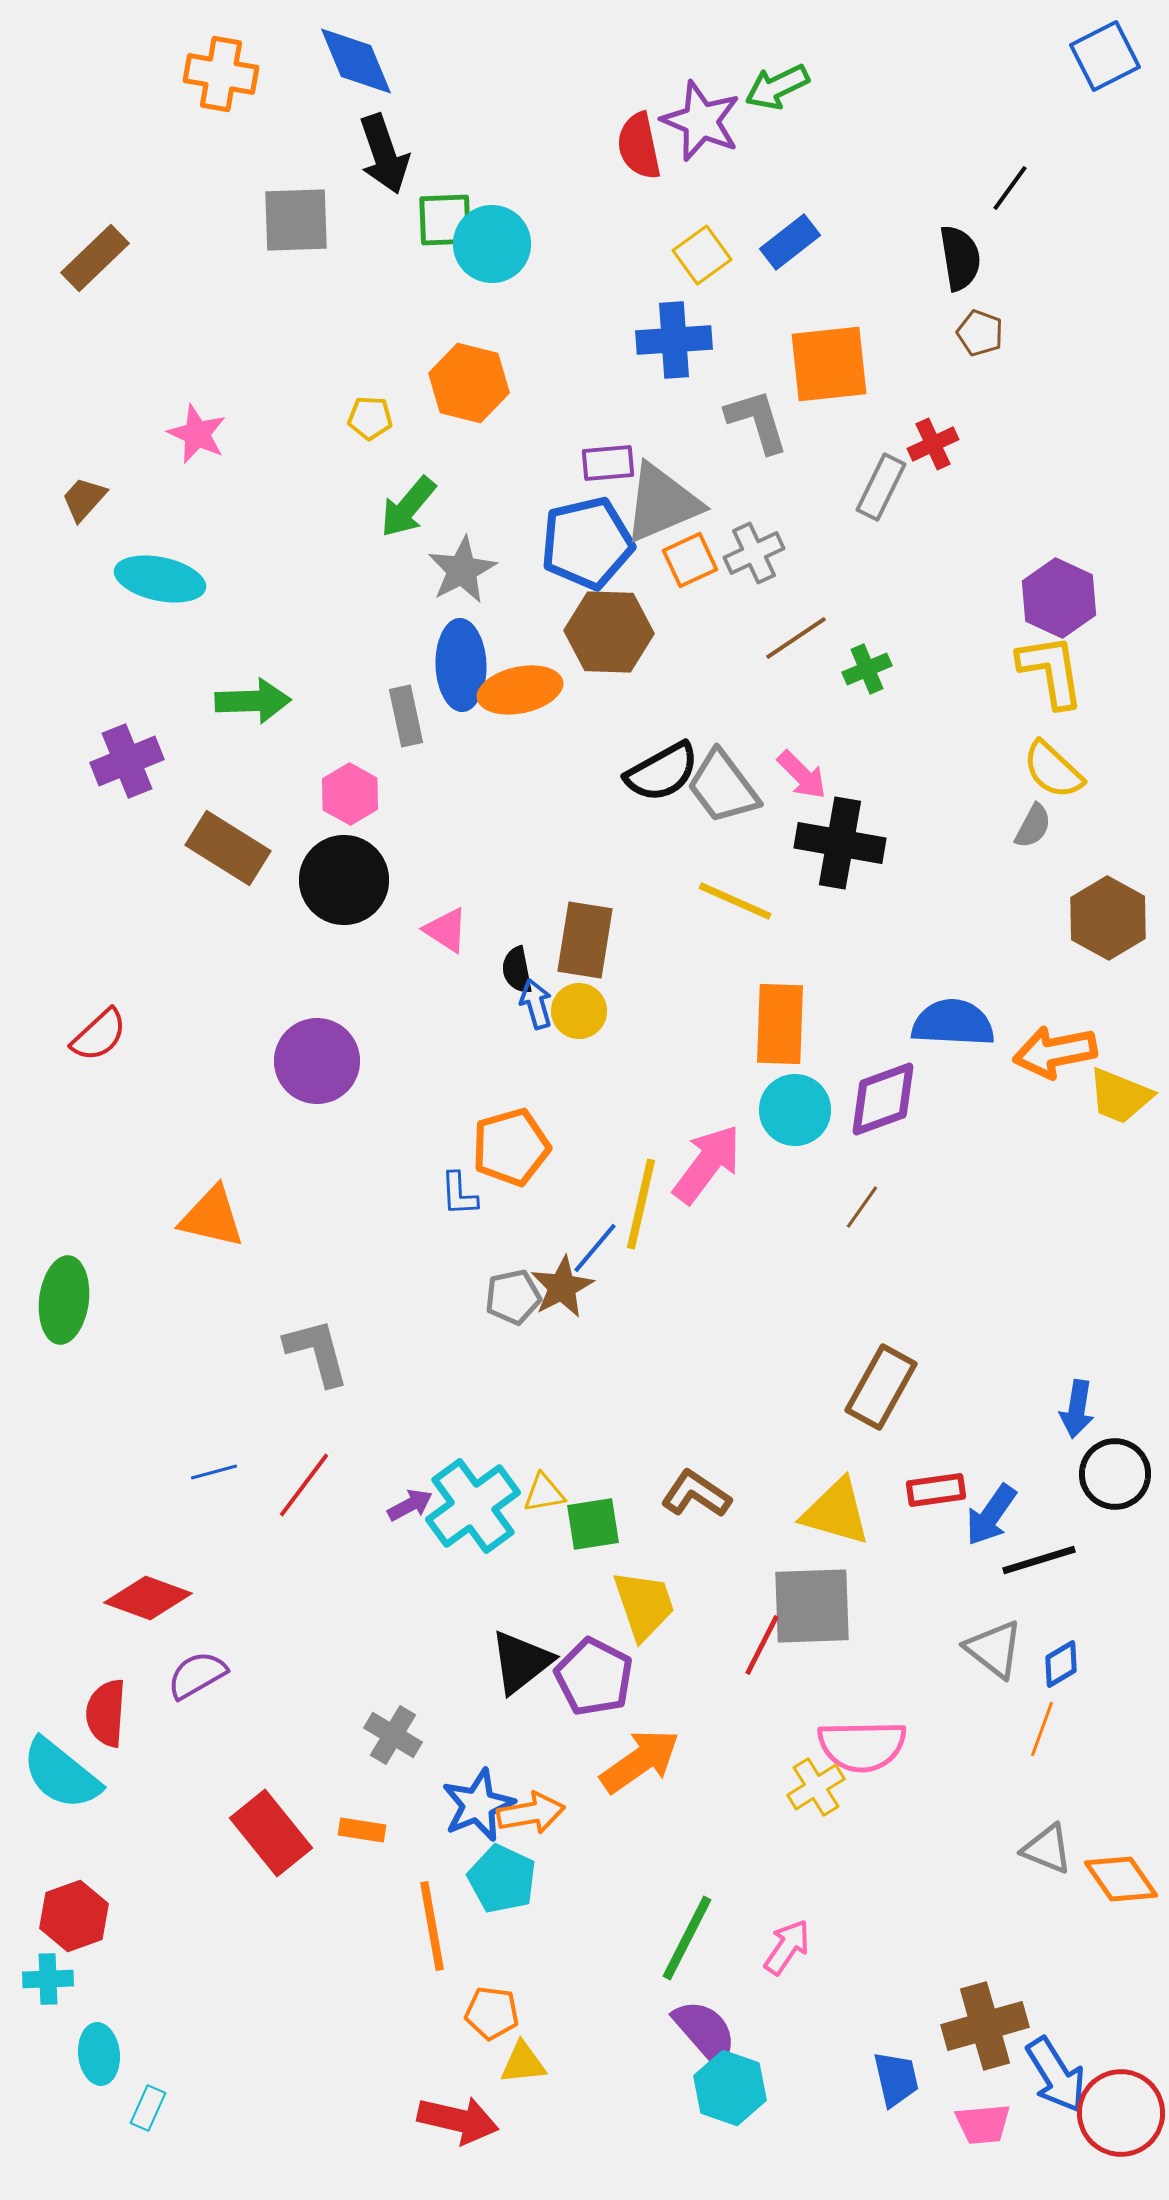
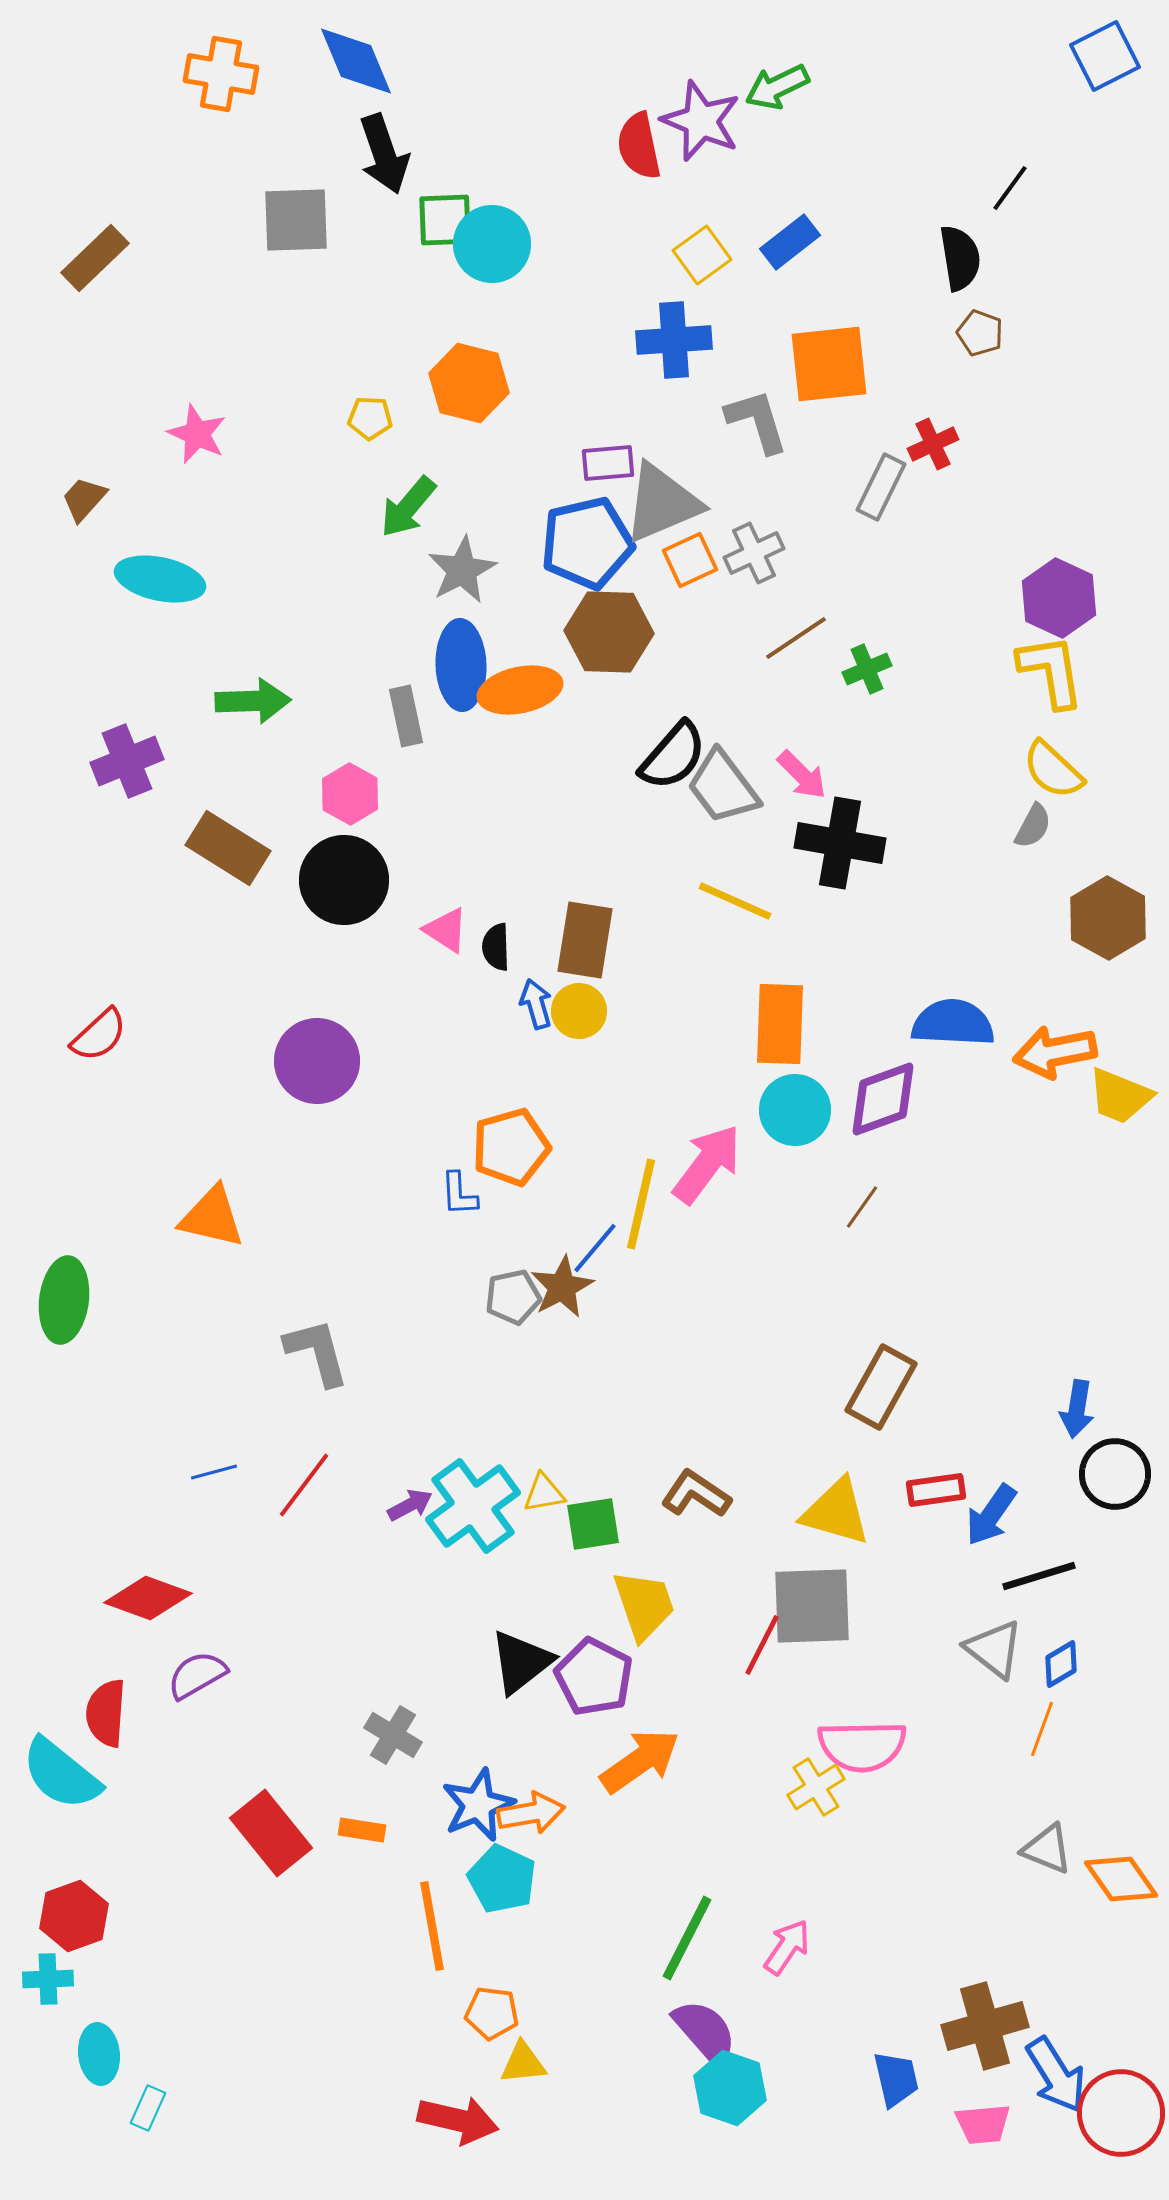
black semicircle at (662, 772): moved 11 px right, 16 px up; rotated 20 degrees counterclockwise
black semicircle at (517, 970): moved 21 px left, 23 px up; rotated 9 degrees clockwise
black line at (1039, 1560): moved 16 px down
